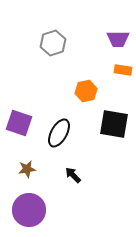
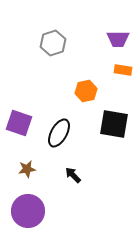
purple circle: moved 1 px left, 1 px down
